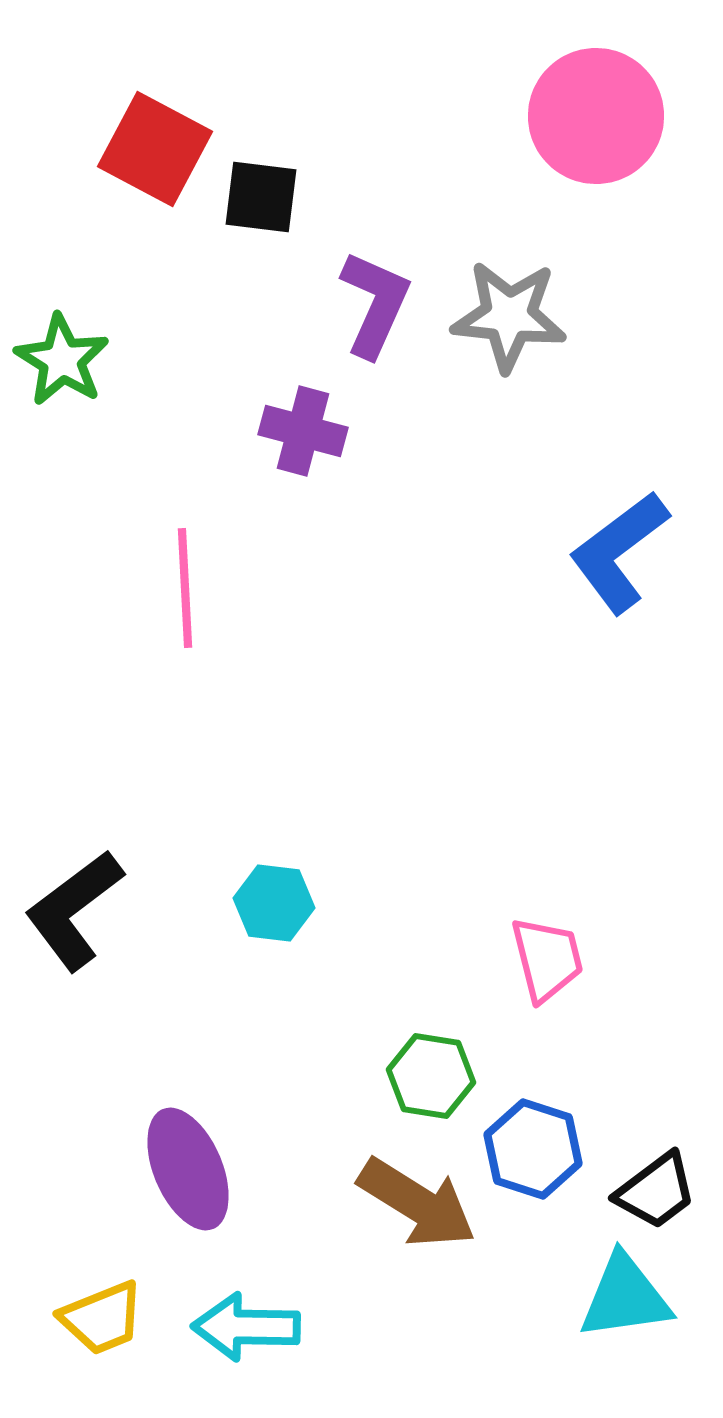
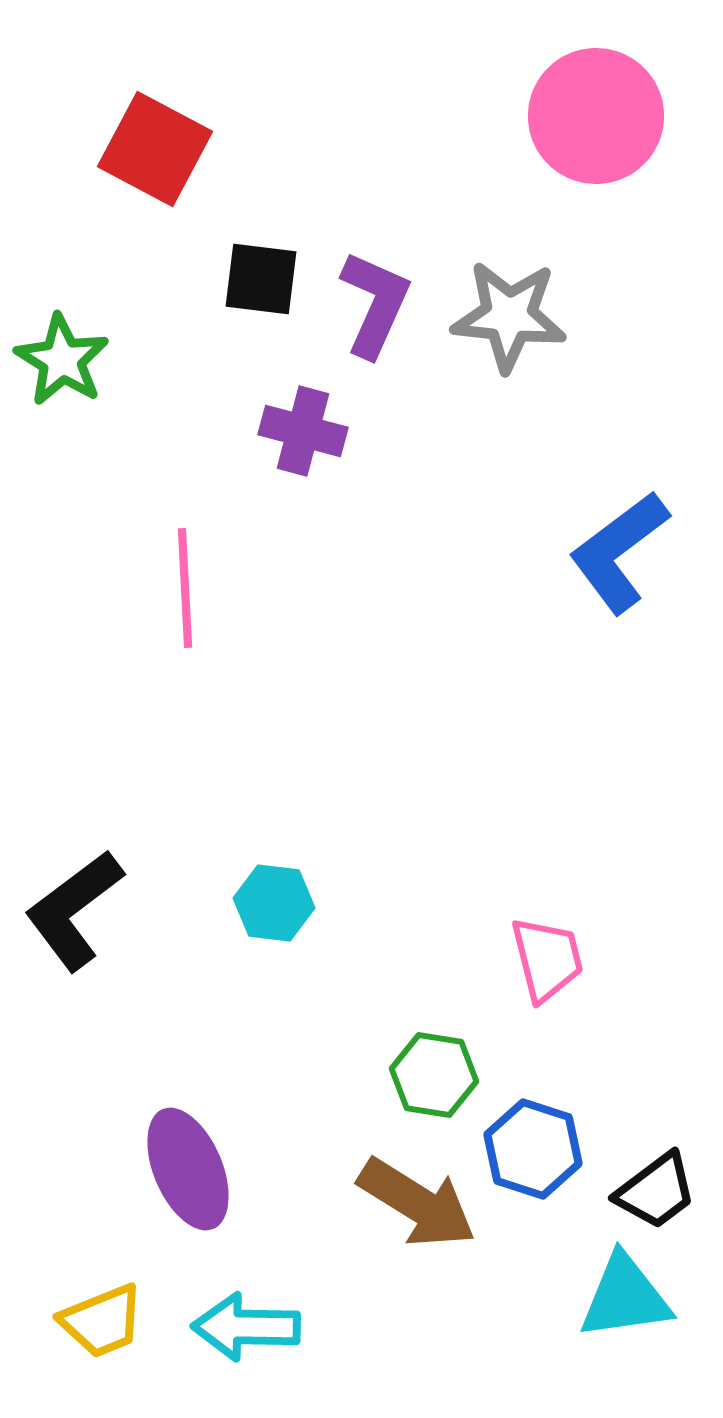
black square: moved 82 px down
green hexagon: moved 3 px right, 1 px up
yellow trapezoid: moved 3 px down
